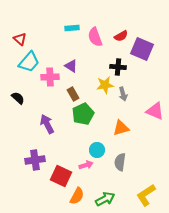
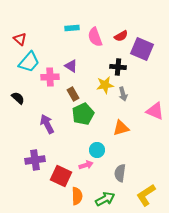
gray semicircle: moved 11 px down
orange semicircle: rotated 30 degrees counterclockwise
